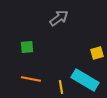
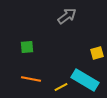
gray arrow: moved 8 px right, 2 px up
yellow line: rotated 72 degrees clockwise
